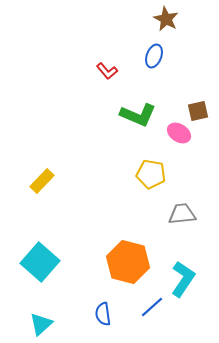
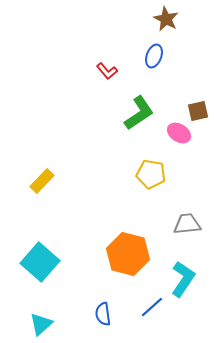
green L-shape: moved 1 px right, 2 px up; rotated 57 degrees counterclockwise
gray trapezoid: moved 5 px right, 10 px down
orange hexagon: moved 8 px up
